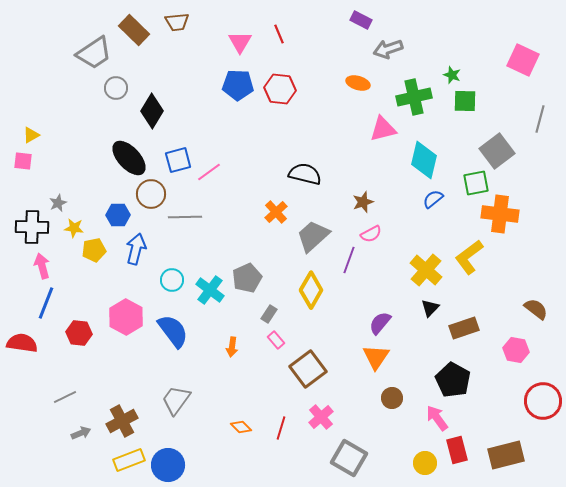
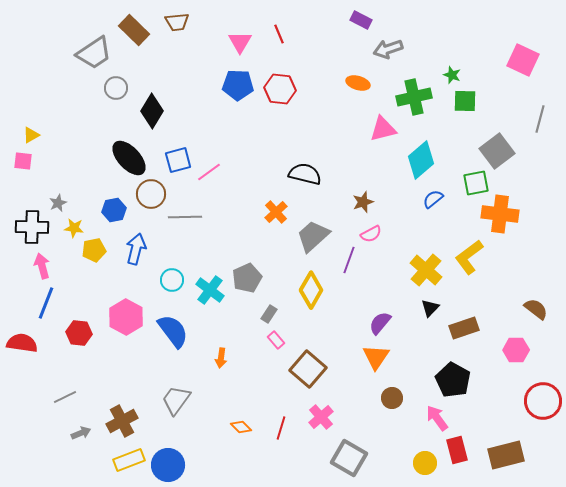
cyan diamond at (424, 160): moved 3 px left; rotated 36 degrees clockwise
blue hexagon at (118, 215): moved 4 px left, 5 px up; rotated 10 degrees counterclockwise
orange arrow at (232, 347): moved 11 px left, 11 px down
pink hexagon at (516, 350): rotated 10 degrees counterclockwise
brown square at (308, 369): rotated 12 degrees counterclockwise
